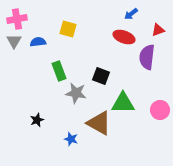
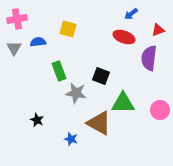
gray triangle: moved 7 px down
purple semicircle: moved 2 px right, 1 px down
black star: rotated 24 degrees counterclockwise
